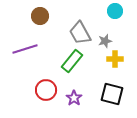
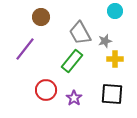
brown circle: moved 1 px right, 1 px down
purple line: rotated 35 degrees counterclockwise
black square: rotated 10 degrees counterclockwise
